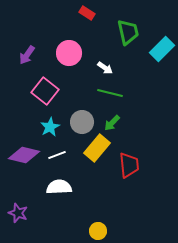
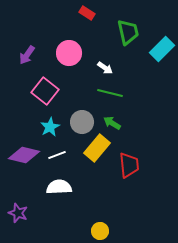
green arrow: rotated 78 degrees clockwise
yellow circle: moved 2 px right
